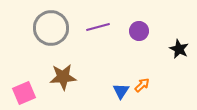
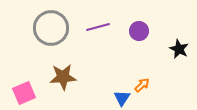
blue triangle: moved 1 px right, 7 px down
